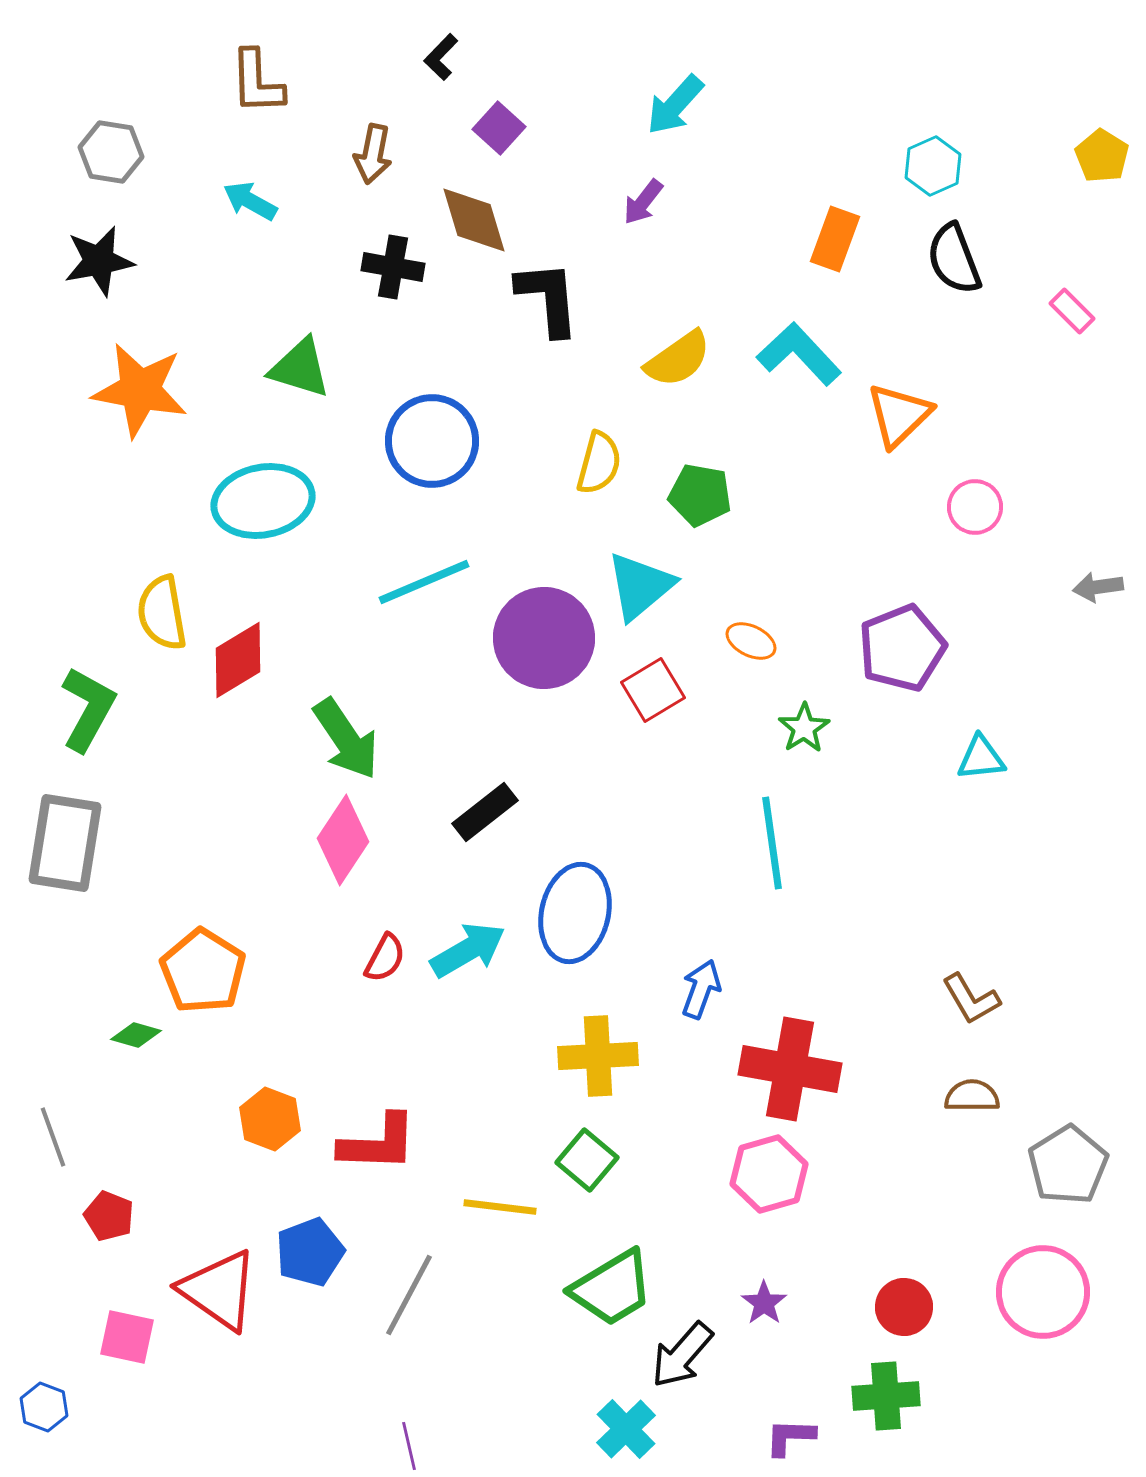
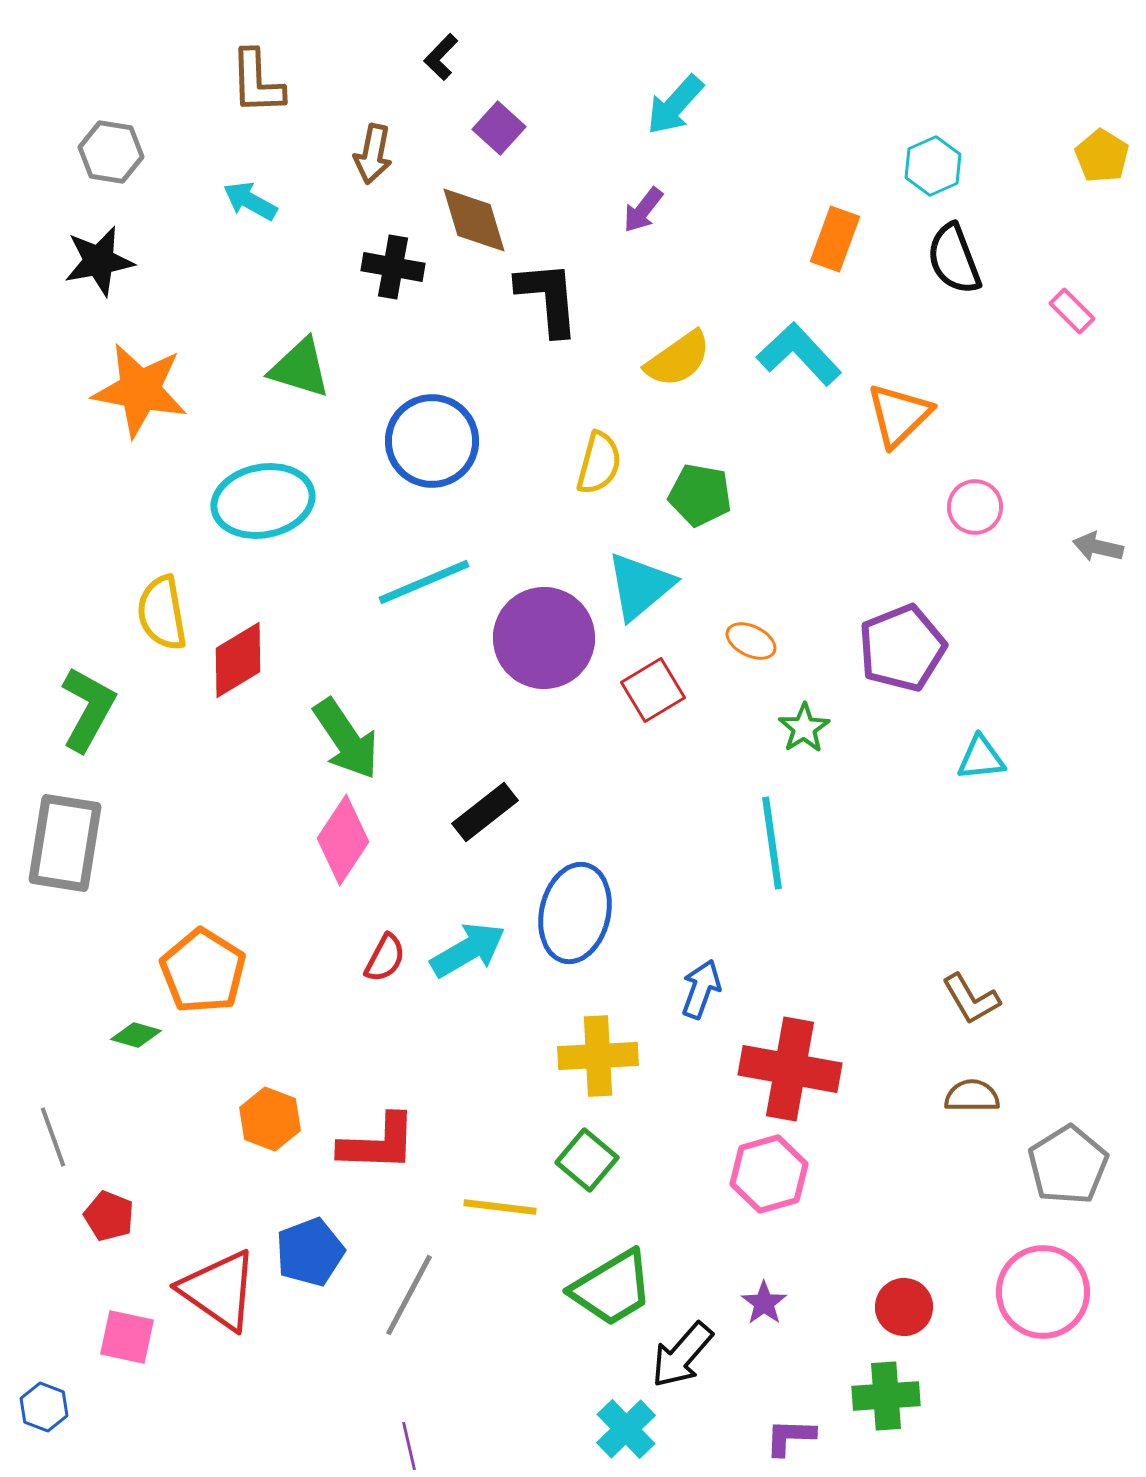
purple arrow at (643, 202): moved 8 px down
gray arrow at (1098, 587): moved 40 px up; rotated 21 degrees clockwise
